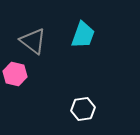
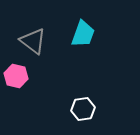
cyan trapezoid: moved 1 px up
pink hexagon: moved 1 px right, 2 px down
